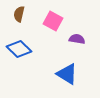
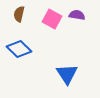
pink square: moved 1 px left, 2 px up
purple semicircle: moved 24 px up
blue triangle: rotated 25 degrees clockwise
